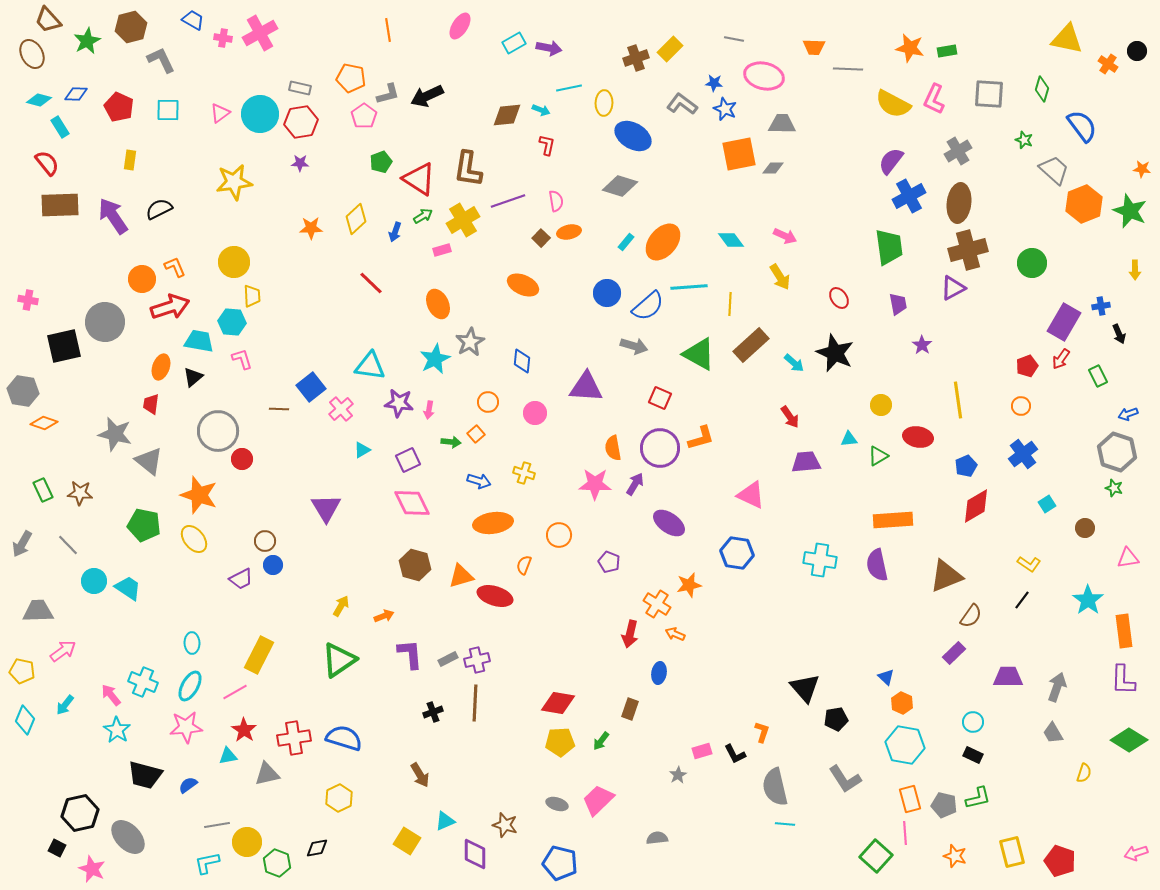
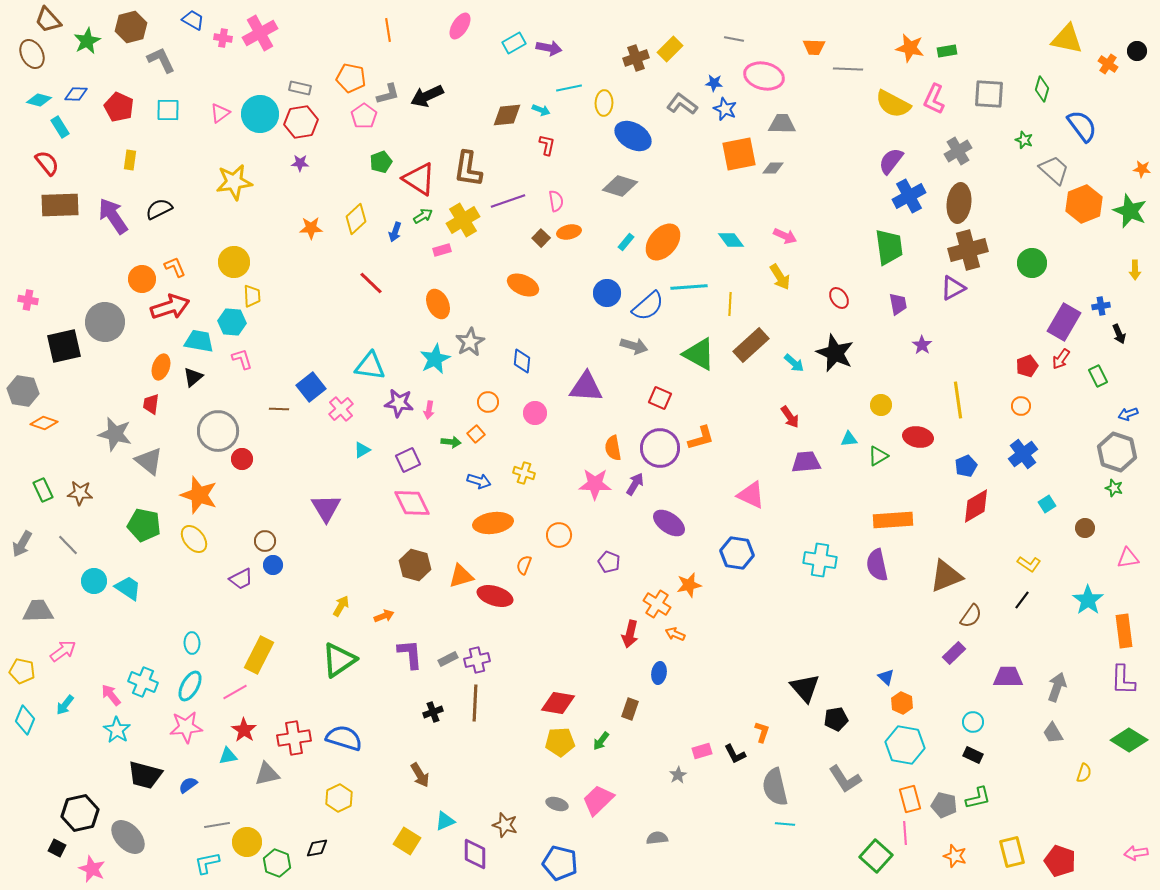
pink arrow at (1136, 853): rotated 10 degrees clockwise
